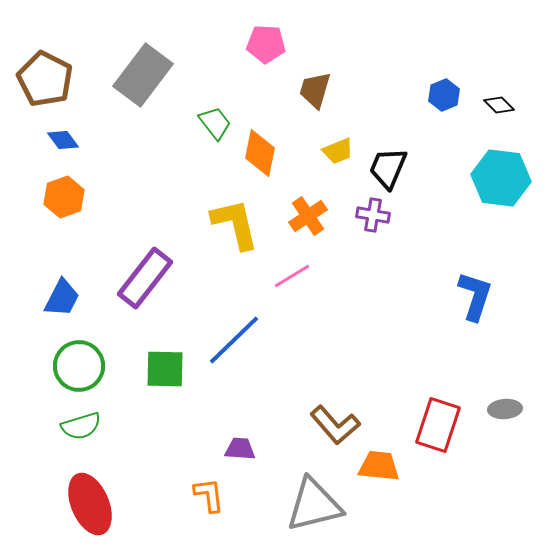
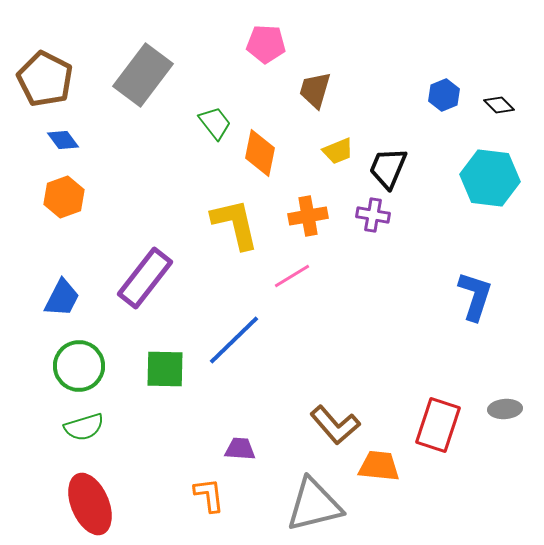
cyan hexagon: moved 11 px left
orange cross: rotated 24 degrees clockwise
green semicircle: moved 3 px right, 1 px down
